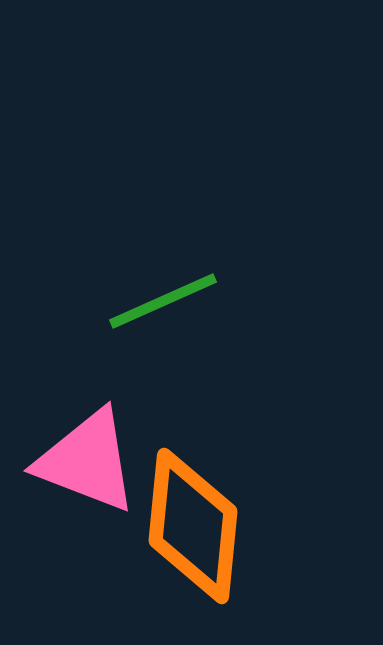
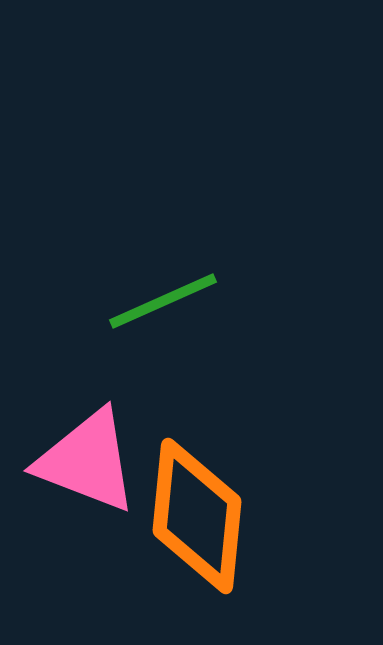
orange diamond: moved 4 px right, 10 px up
